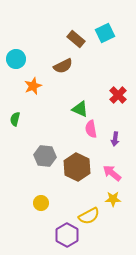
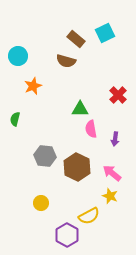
cyan circle: moved 2 px right, 3 px up
brown semicircle: moved 3 px right, 5 px up; rotated 42 degrees clockwise
green triangle: rotated 24 degrees counterclockwise
yellow star: moved 3 px left, 3 px up; rotated 21 degrees clockwise
